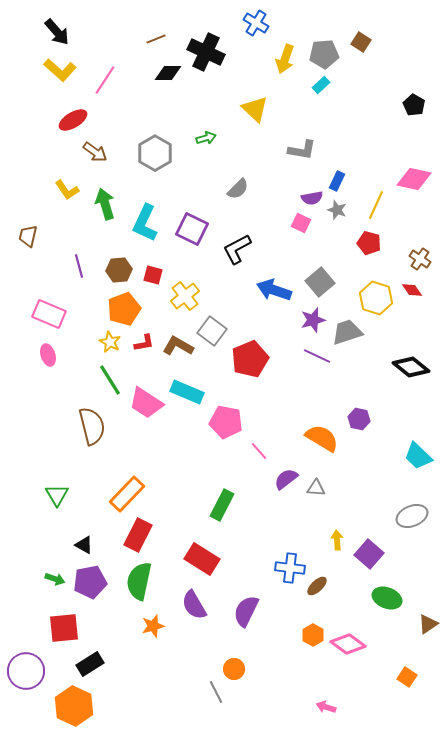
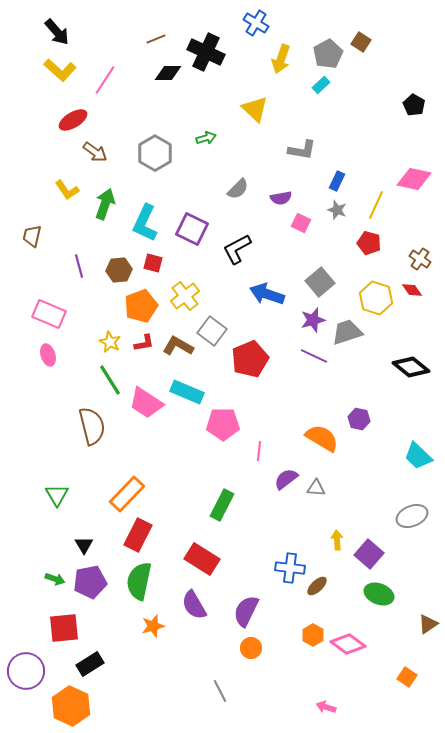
gray pentagon at (324, 54): moved 4 px right; rotated 24 degrees counterclockwise
yellow arrow at (285, 59): moved 4 px left
purple semicircle at (312, 198): moved 31 px left
green arrow at (105, 204): rotated 36 degrees clockwise
brown trapezoid at (28, 236): moved 4 px right
red square at (153, 275): moved 12 px up
blue arrow at (274, 290): moved 7 px left, 4 px down
orange pentagon at (124, 309): moved 17 px right, 3 px up
purple line at (317, 356): moved 3 px left
pink pentagon at (226, 422): moved 3 px left, 2 px down; rotated 12 degrees counterclockwise
pink line at (259, 451): rotated 48 degrees clockwise
black triangle at (84, 545): rotated 30 degrees clockwise
green ellipse at (387, 598): moved 8 px left, 4 px up
orange circle at (234, 669): moved 17 px right, 21 px up
gray line at (216, 692): moved 4 px right, 1 px up
orange hexagon at (74, 706): moved 3 px left
